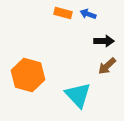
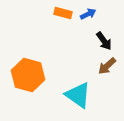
blue arrow: rotated 133 degrees clockwise
black arrow: rotated 54 degrees clockwise
cyan triangle: rotated 12 degrees counterclockwise
